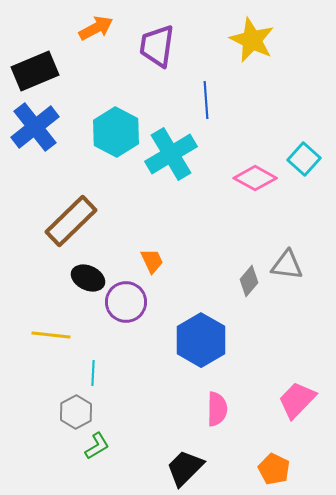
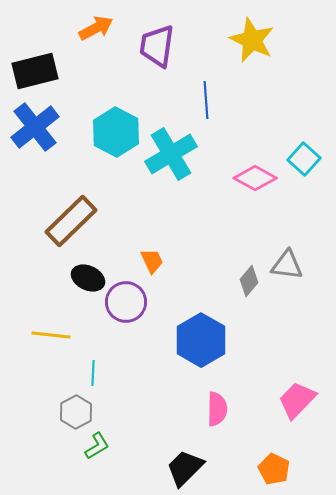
black rectangle: rotated 9 degrees clockwise
